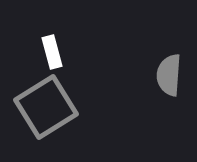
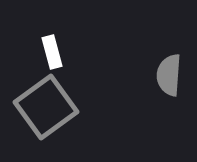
gray square: rotated 4 degrees counterclockwise
